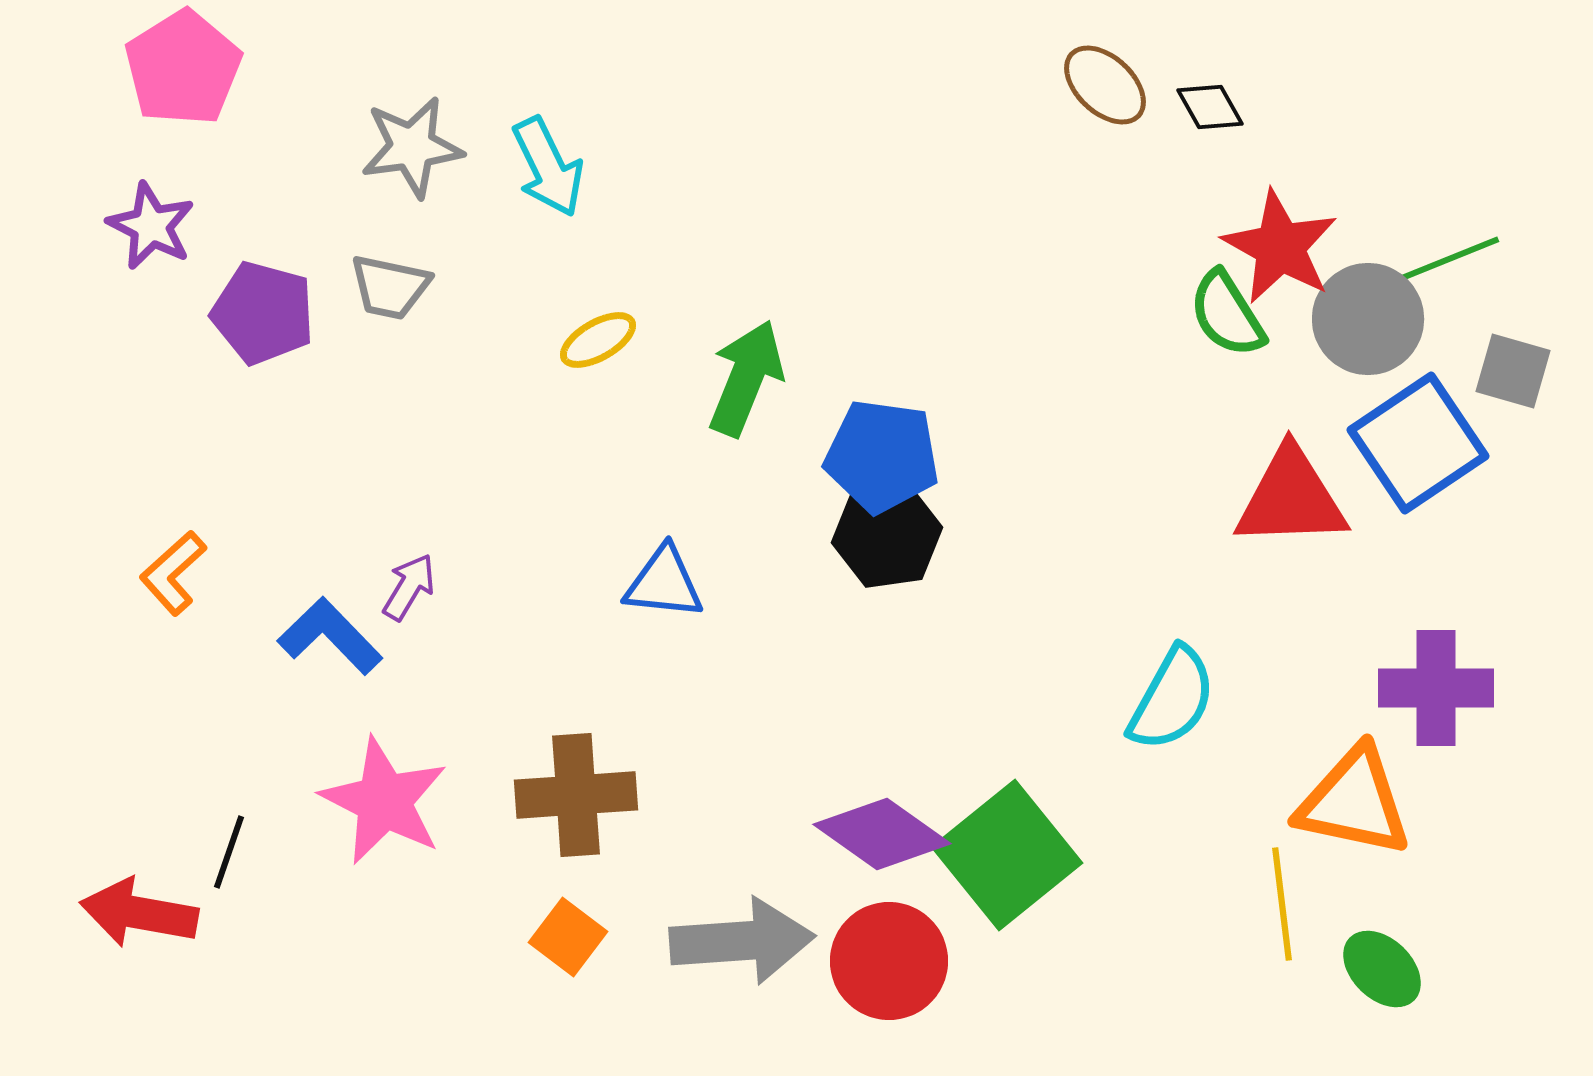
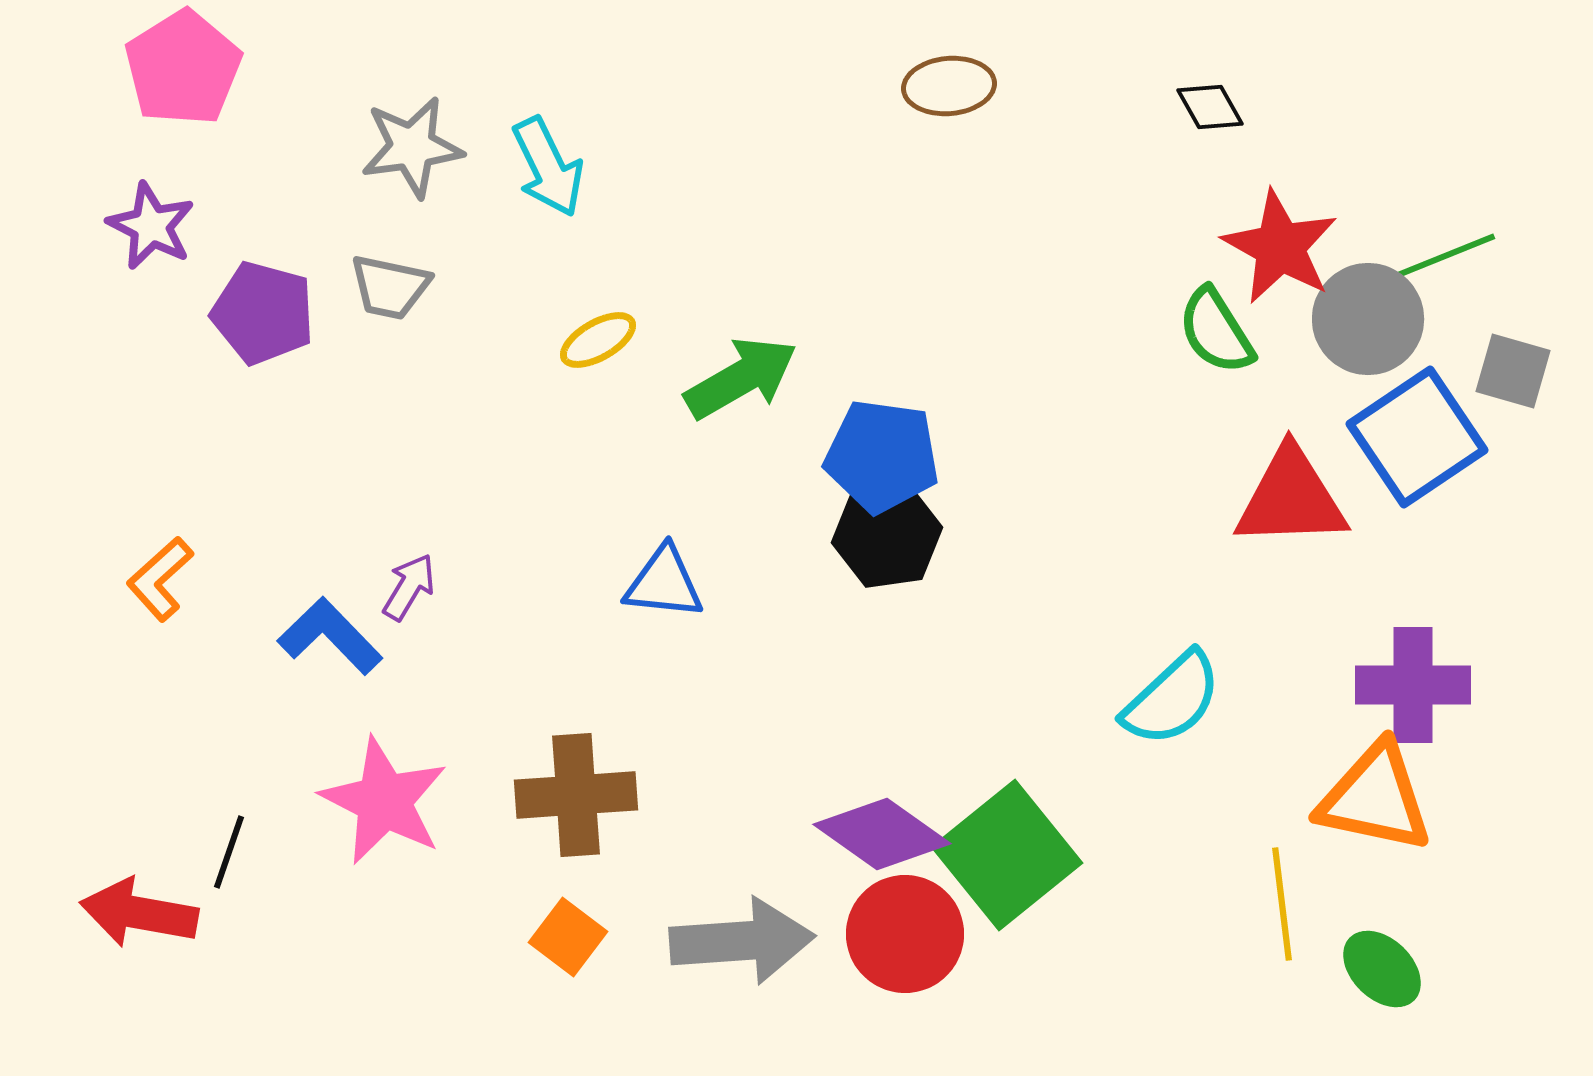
brown ellipse: moved 156 px left, 1 px down; rotated 48 degrees counterclockwise
green line: moved 4 px left, 3 px up
green semicircle: moved 11 px left, 17 px down
green arrow: moved 5 px left; rotated 38 degrees clockwise
blue square: moved 1 px left, 6 px up
orange L-shape: moved 13 px left, 6 px down
purple cross: moved 23 px left, 3 px up
cyan semicircle: rotated 18 degrees clockwise
orange triangle: moved 21 px right, 4 px up
red circle: moved 16 px right, 27 px up
